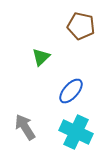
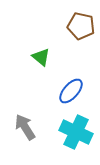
green triangle: rotated 36 degrees counterclockwise
